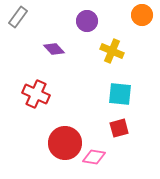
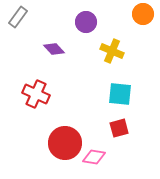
orange circle: moved 1 px right, 1 px up
purple circle: moved 1 px left, 1 px down
